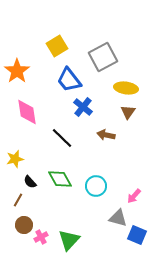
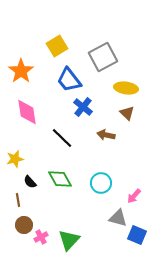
orange star: moved 4 px right
brown triangle: moved 1 px left, 1 px down; rotated 21 degrees counterclockwise
cyan circle: moved 5 px right, 3 px up
brown line: rotated 40 degrees counterclockwise
